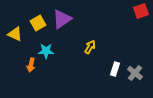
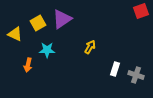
cyan star: moved 1 px right, 1 px up
orange arrow: moved 3 px left
gray cross: moved 1 px right, 2 px down; rotated 21 degrees counterclockwise
